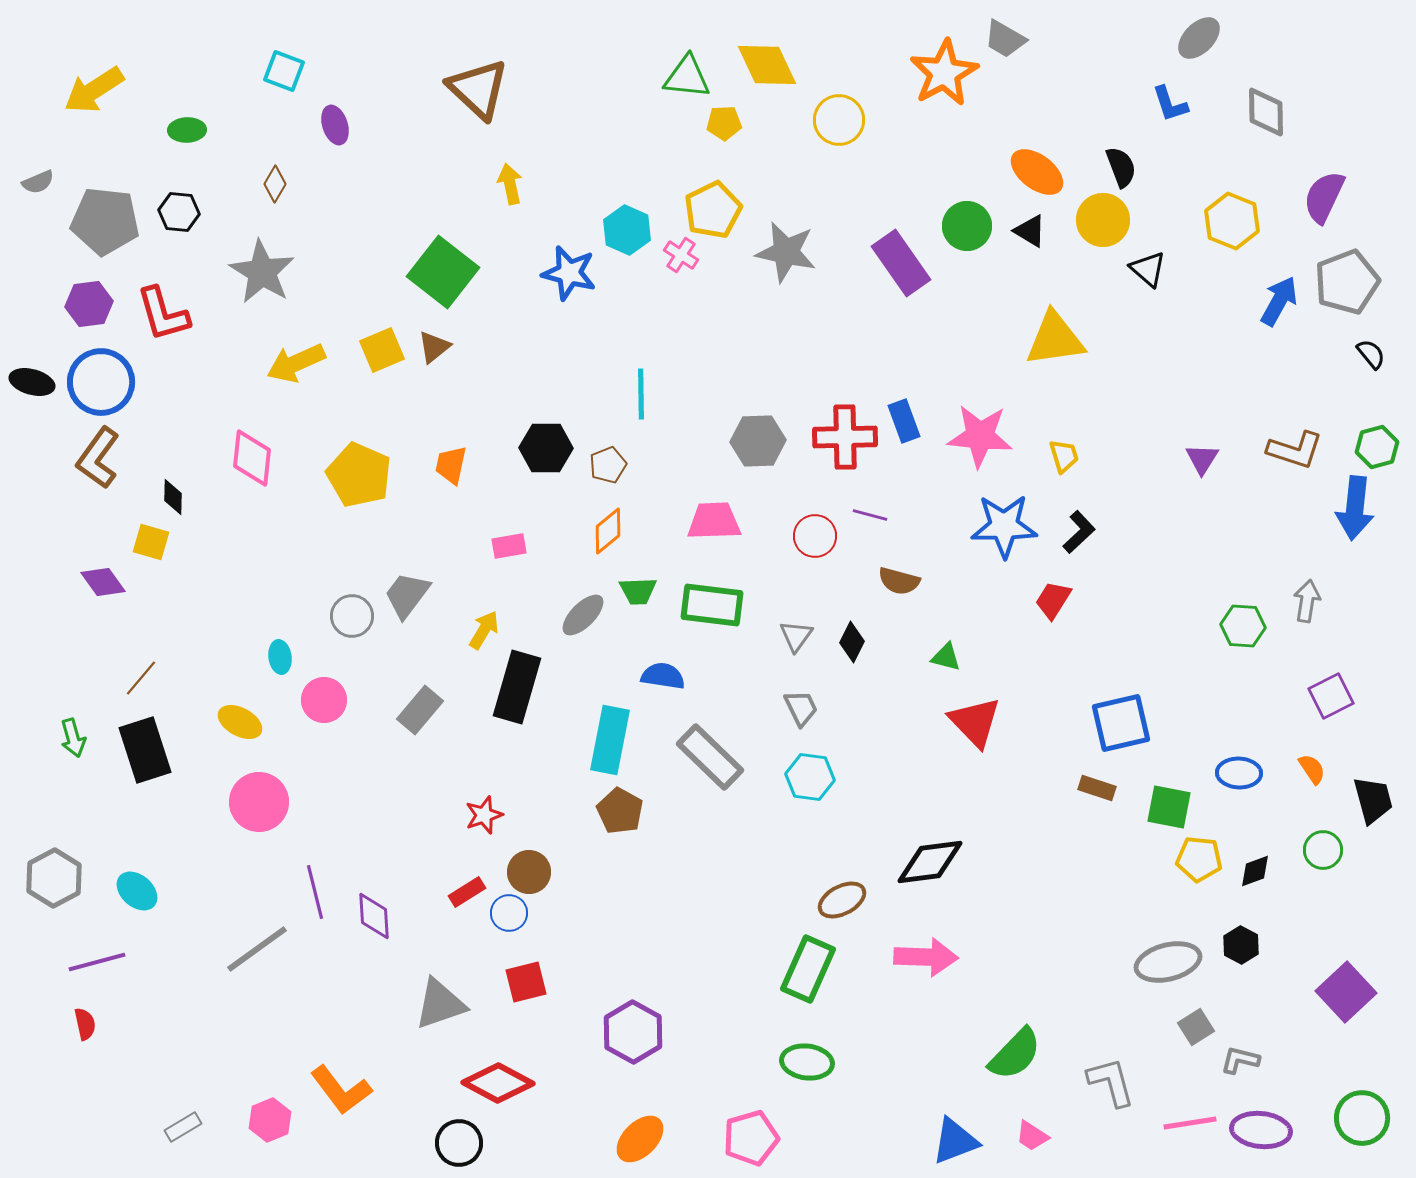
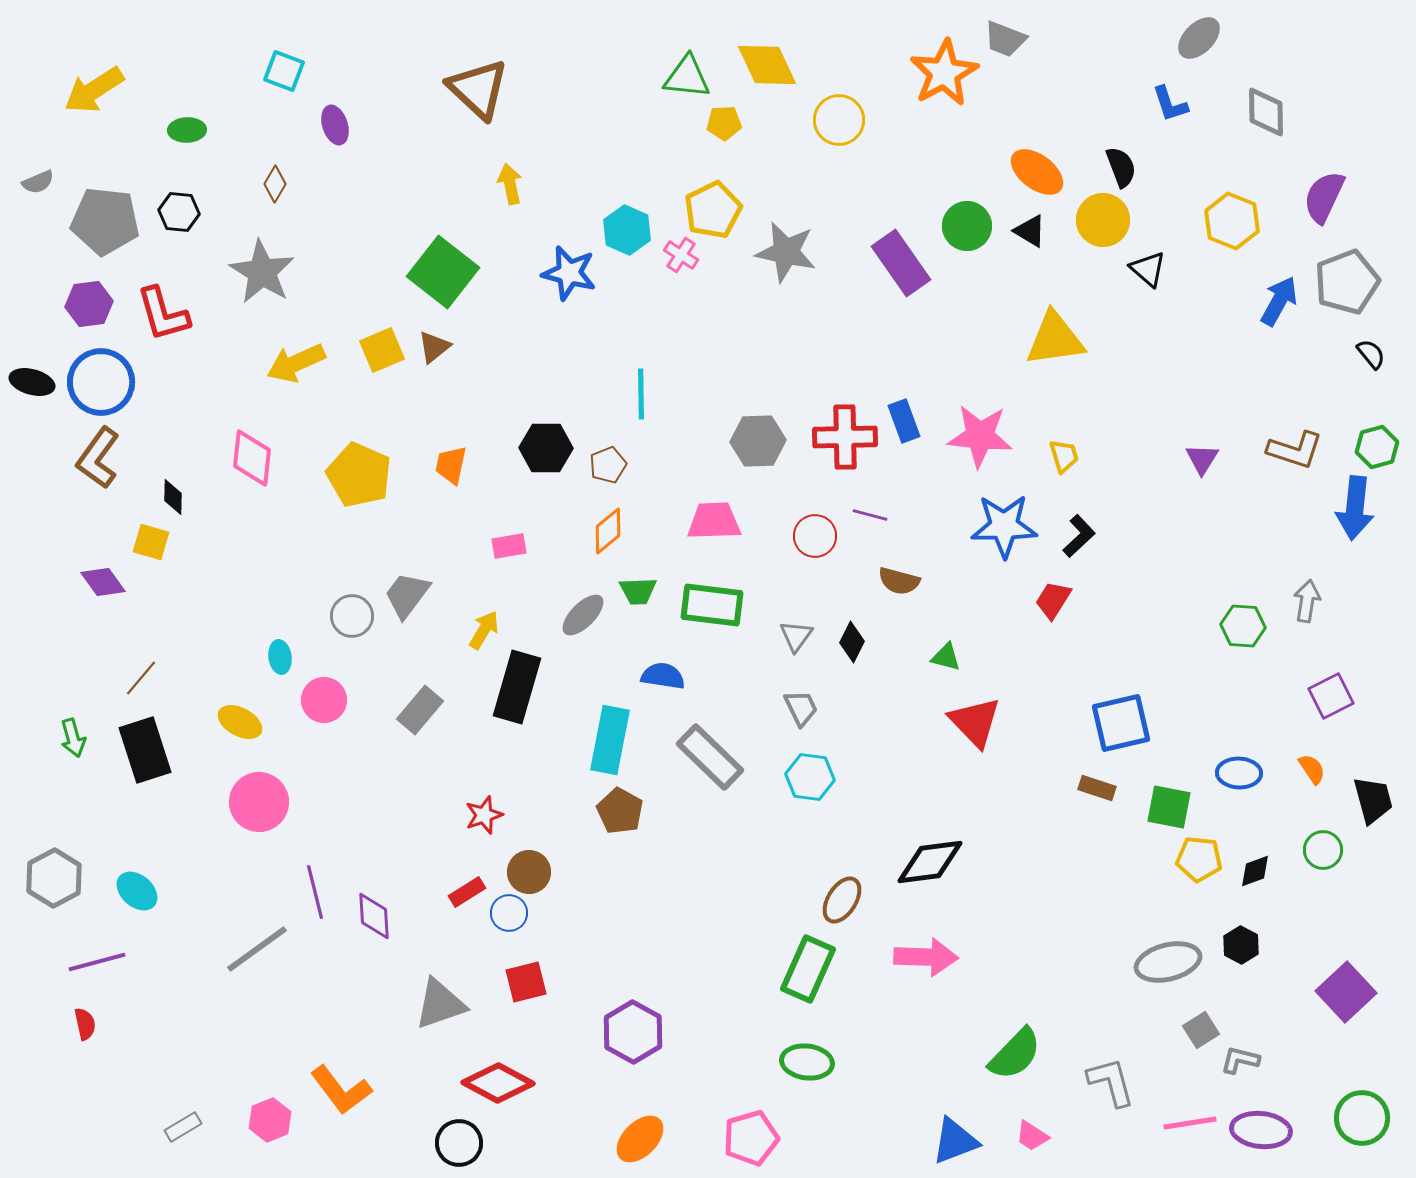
gray trapezoid at (1005, 39): rotated 9 degrees counterclockwise
black L-shape at (1079, 532): moved 4 px down
brown ellipse at (842, 900): rotated 30 degrees counterclockwise
gray square at (1196, 1027): moved 5 px right, 3 px down
